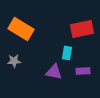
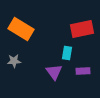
purple triangle: rotated 42 degrees clockwise
